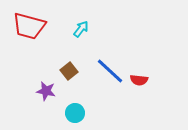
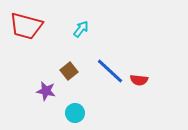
red trapezoid: moved 3 px left
